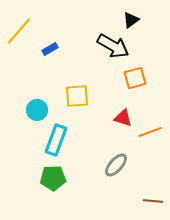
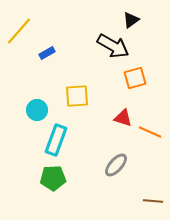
blue rectangle: moved 3 px left, 4 px down
orange line: rotated 45 degrees clockwise
